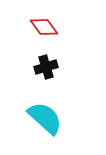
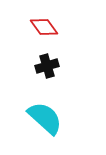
black cross: moved 1 px right, 1 px up
